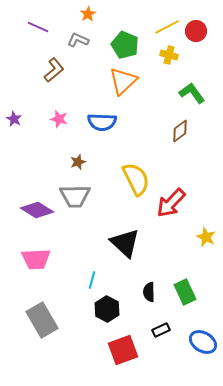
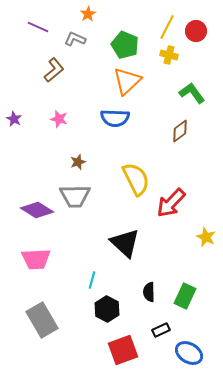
yellow line: rotated 35 degrees counterclockwise
gray L-shape: moved 3 px left, 1 px up
orange triangle: moved 4 px right
blue semicircle: moved 13 px right, 4 px up
green rectangle: moved 4 px down; rotated 50 degrees clockwise
blue ellipse: moved 14 px left, 11 px down
